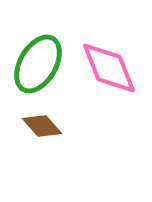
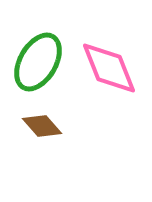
green ellipse: moved 2 px up
